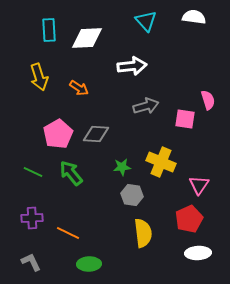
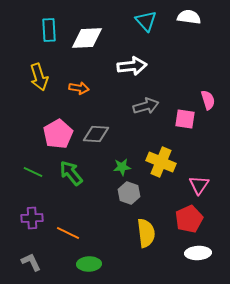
white semicircle: moved 5 px left
orange arrow: rotated 24 degrees counterclockwise
gray hexagon: moved 3 px left, 2 px up; rotated 10 degrees clockwise
yellow semicircle: moved 3 px right
